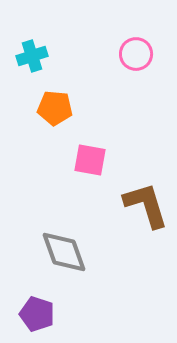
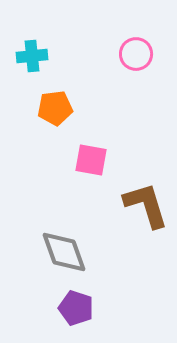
cyan cross: rotated 12 degrees clockwise
orange pentagon: rotated 12 degrees counterclockwise
pink square: moved 1 px right
purple pentagon: moved 39 px right, 6 px up
